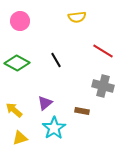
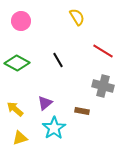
yellow semicircle: rotated 114 degrees counterclockwise
pink circle: moved 1 px right
black line: moved 2 px right
yellow arrow: moved 1 px right, 1 px up
